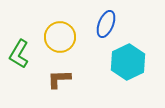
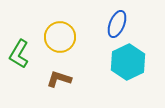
blue ellipse: moved 11 px right
brown L-shape: rotated 20 degrees clockwise
